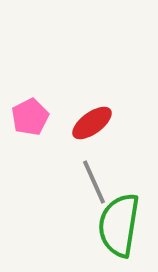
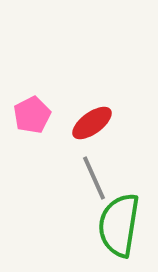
pink pentagon: moved 2 px right, 2 px up
gray line: moved 4 px up
